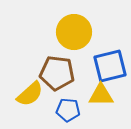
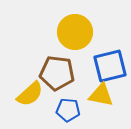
yellow circle: moved 1 px right
yellow triangle: rotated 12 degrees clockwise
